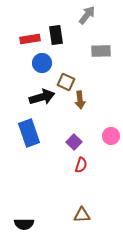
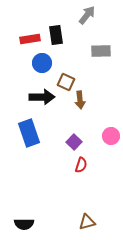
black arrow: rotated 15 degrees clockwise
brown triangle: moved 5 px right, 7 px down; rotated 12 degrees counterclockwise
